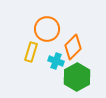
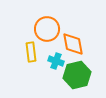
orange diamond: moved 3 px up; rotated 55 degrees counterclockwise
yellow rectangle: rotated 24 degrees counterclockwise
green hexagon: moved 2 px up; rotated 16 degrees clockwise
